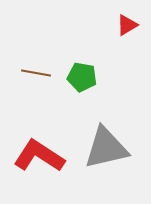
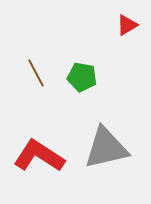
brown line: rotated 52 degrees clockwise
